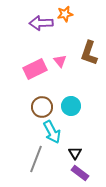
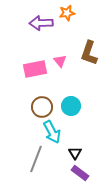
orange star: moved 2 px right, 1 px up
pink rectangle: rotated 15 degrees clockwise
